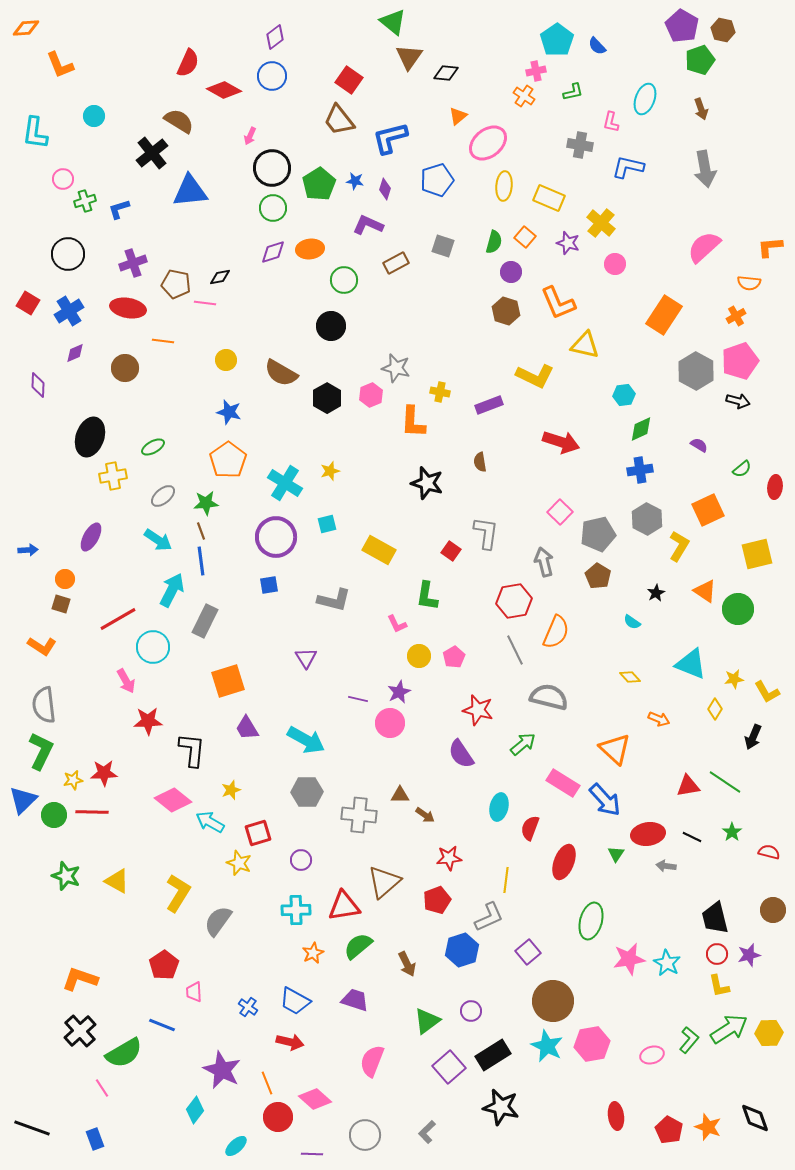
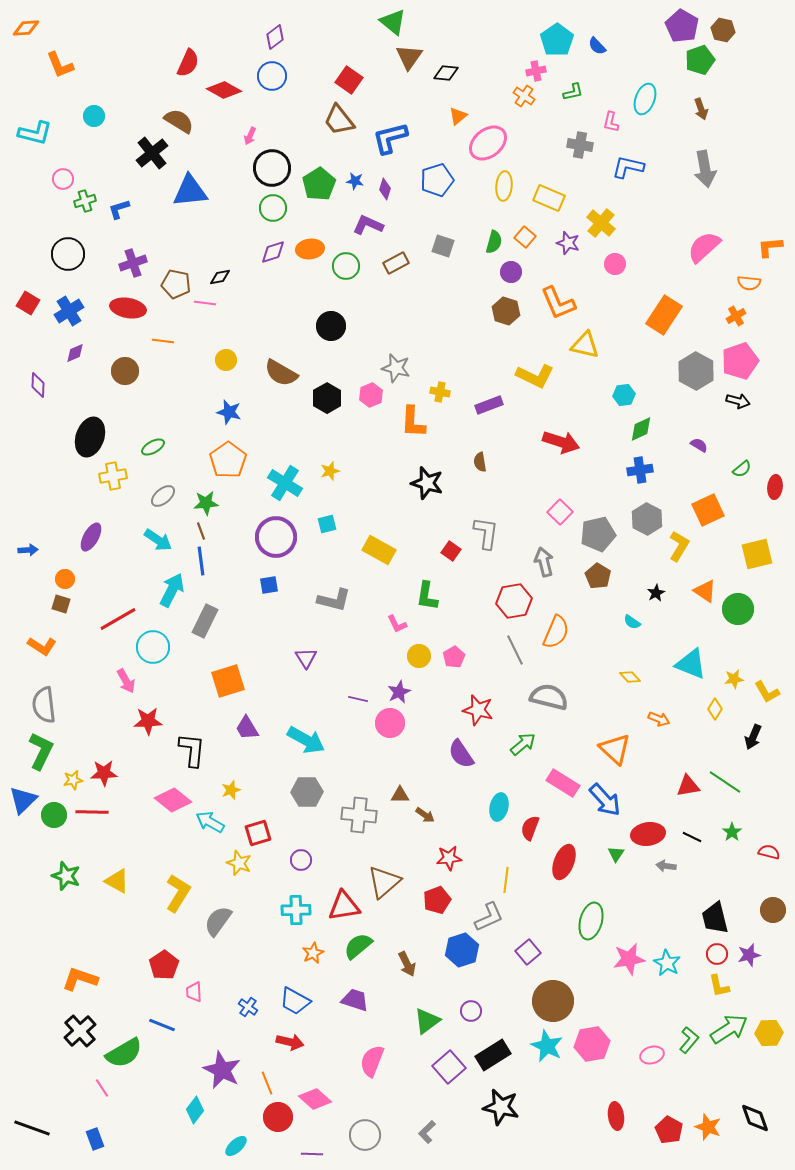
cyan L-shape at (35, 133): rotated 84 degrees counterclockwise
green circle at (344, 280): moved 2 px right, 14 px up
brown circle at (125, 368): moved 3 px down
